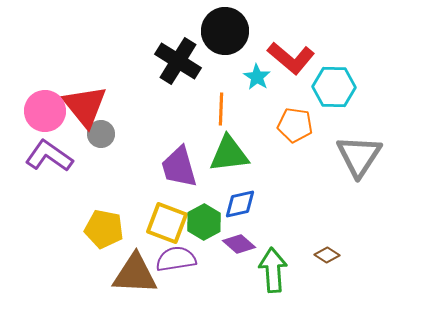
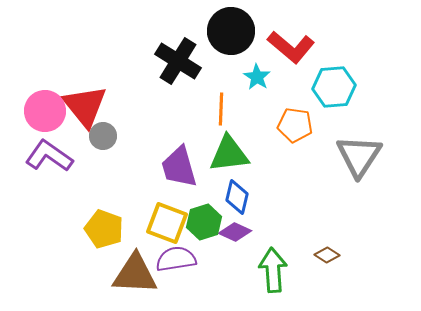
black circle: moved 6 px right
red L-shape: moved 11 px up
cyan hexagon: rotated 6 degrees counterclockwise
gray circle: moved 2 px right, 2 px down
blue diamond: moved 3 px left, 7 px up; rotated 64 degrees counterclockwise
green hexagon: rotated 12 degrees clockwise
yellow pentagon: rotated 9 degrees clockwise
purple diamond: moved 4 px left, 12 px up; rotated 16 degrees counterclockwise
